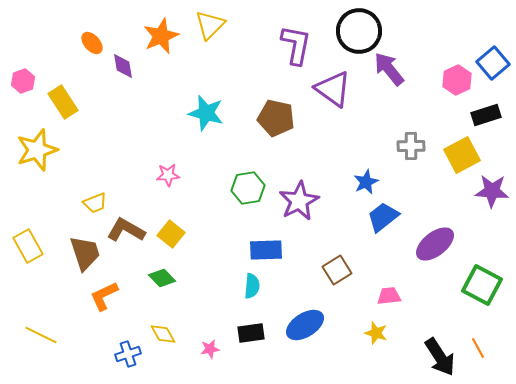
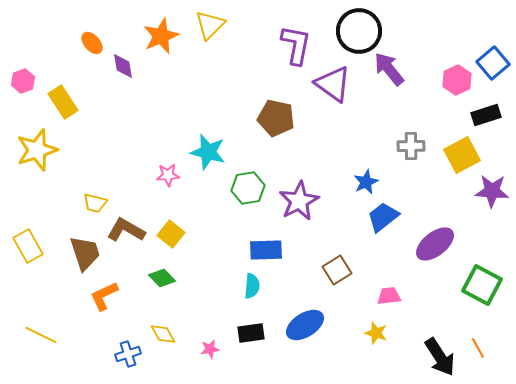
purple triangle at (333, 89): moved 5 px up
cyan star at (206, 113): moved 2 px right, 39 px down
yellow trapezoid at (95, 203): rotated 35 degrees clockwise
